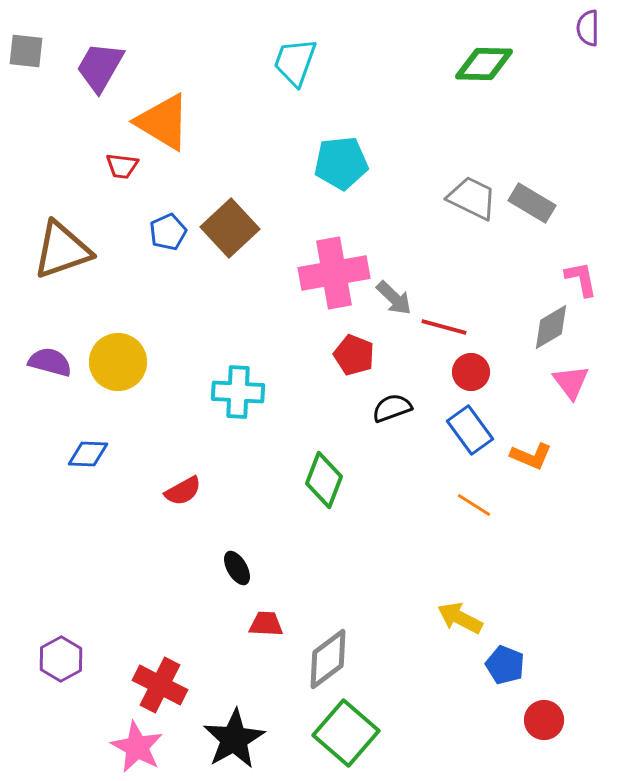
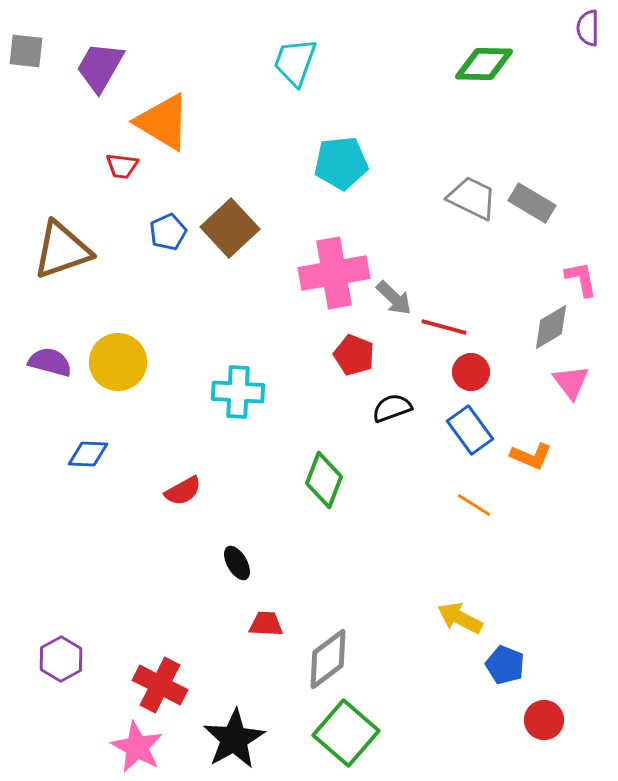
black ellipse at (237, 568): moved 5 px up
